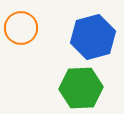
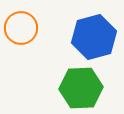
blue hexagon: moved 1 px right
